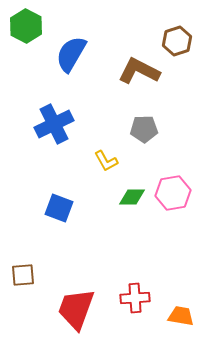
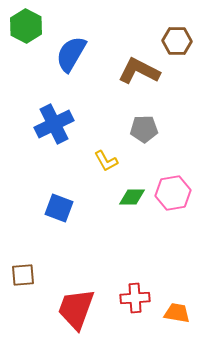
brown hexagon: rotated 20 degrees clockwise
orange trapezoid: moved 4 px left, 3 px up
